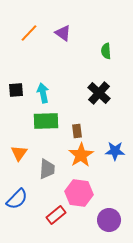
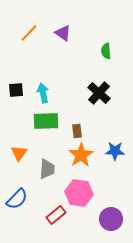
purple circle: moved 2 px right, 1 px up
